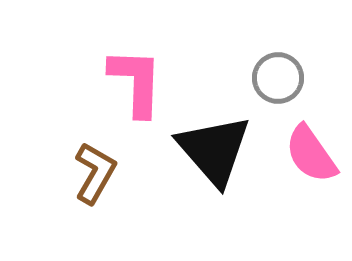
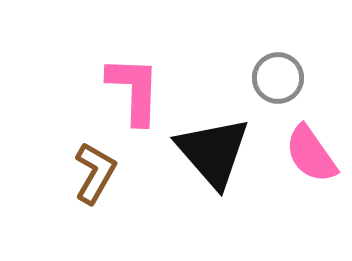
pink L-shape: moved 2 px left, 8 px down
black triangle: moved 1 px left, 2 px down
